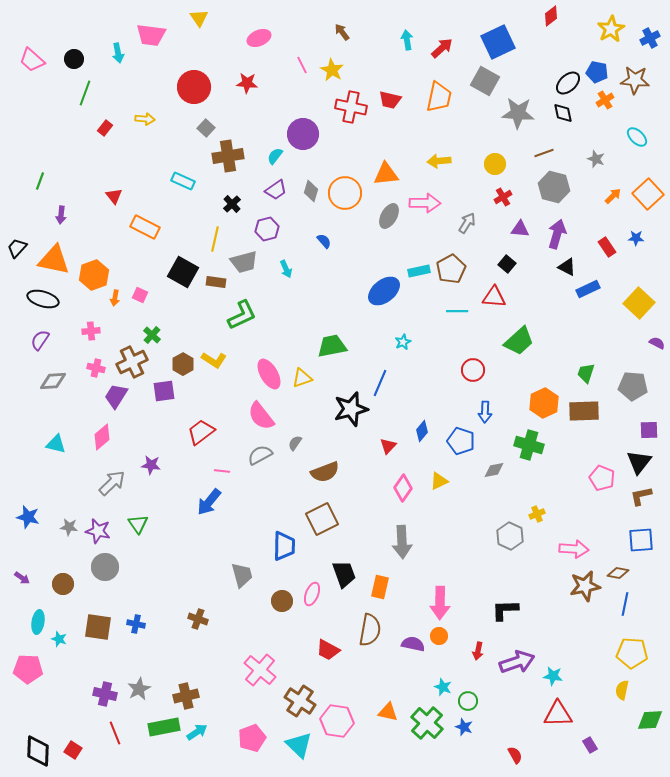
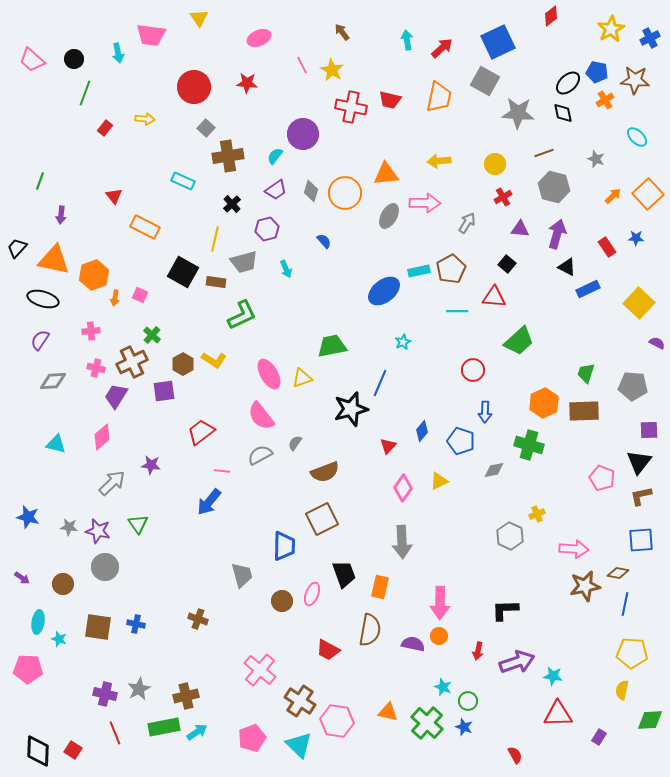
purple rectangle at (590, 745): moved 9 px right, 8 px up; rotated 63 degrees clockwise
